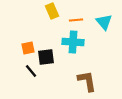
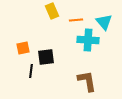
cyan cross: moved 15 px right, 2 px up
orange square: moved 5 px left
black line: rotated 48 degrees clockwise
